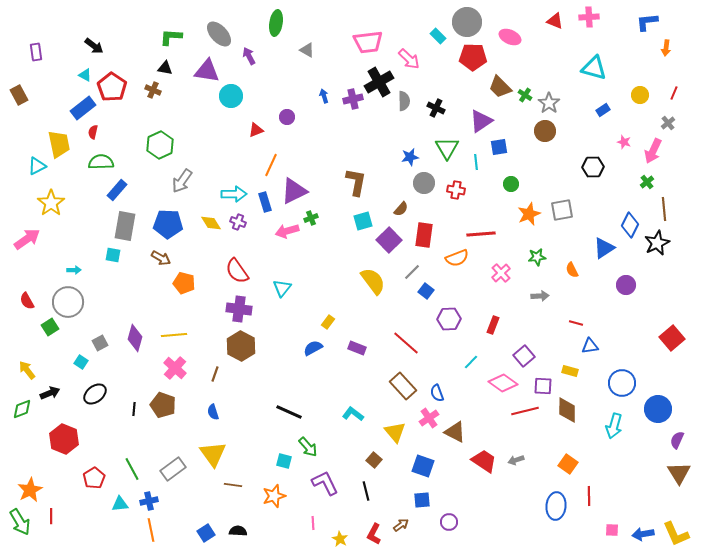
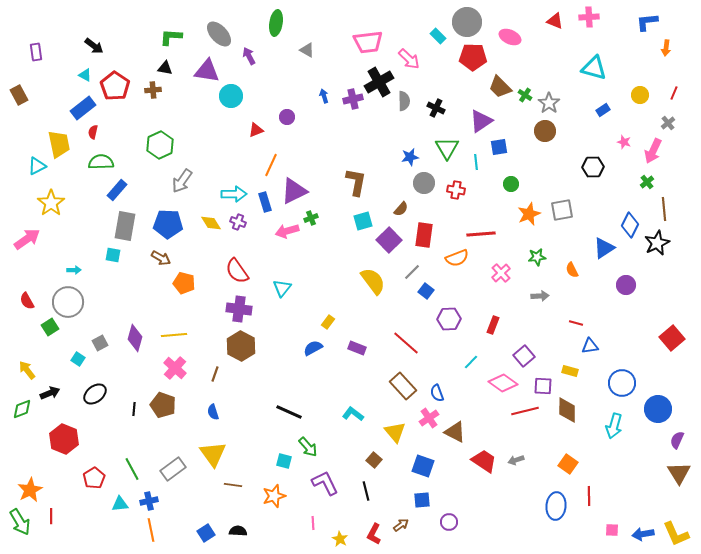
red pentagon at (112, 87): moved 3 px right, 1 px up
brown cross at (153, 90): rotated 28 degrees counterclockwise
cyan square at (81, 362): moved 3 px left, 3 px up
